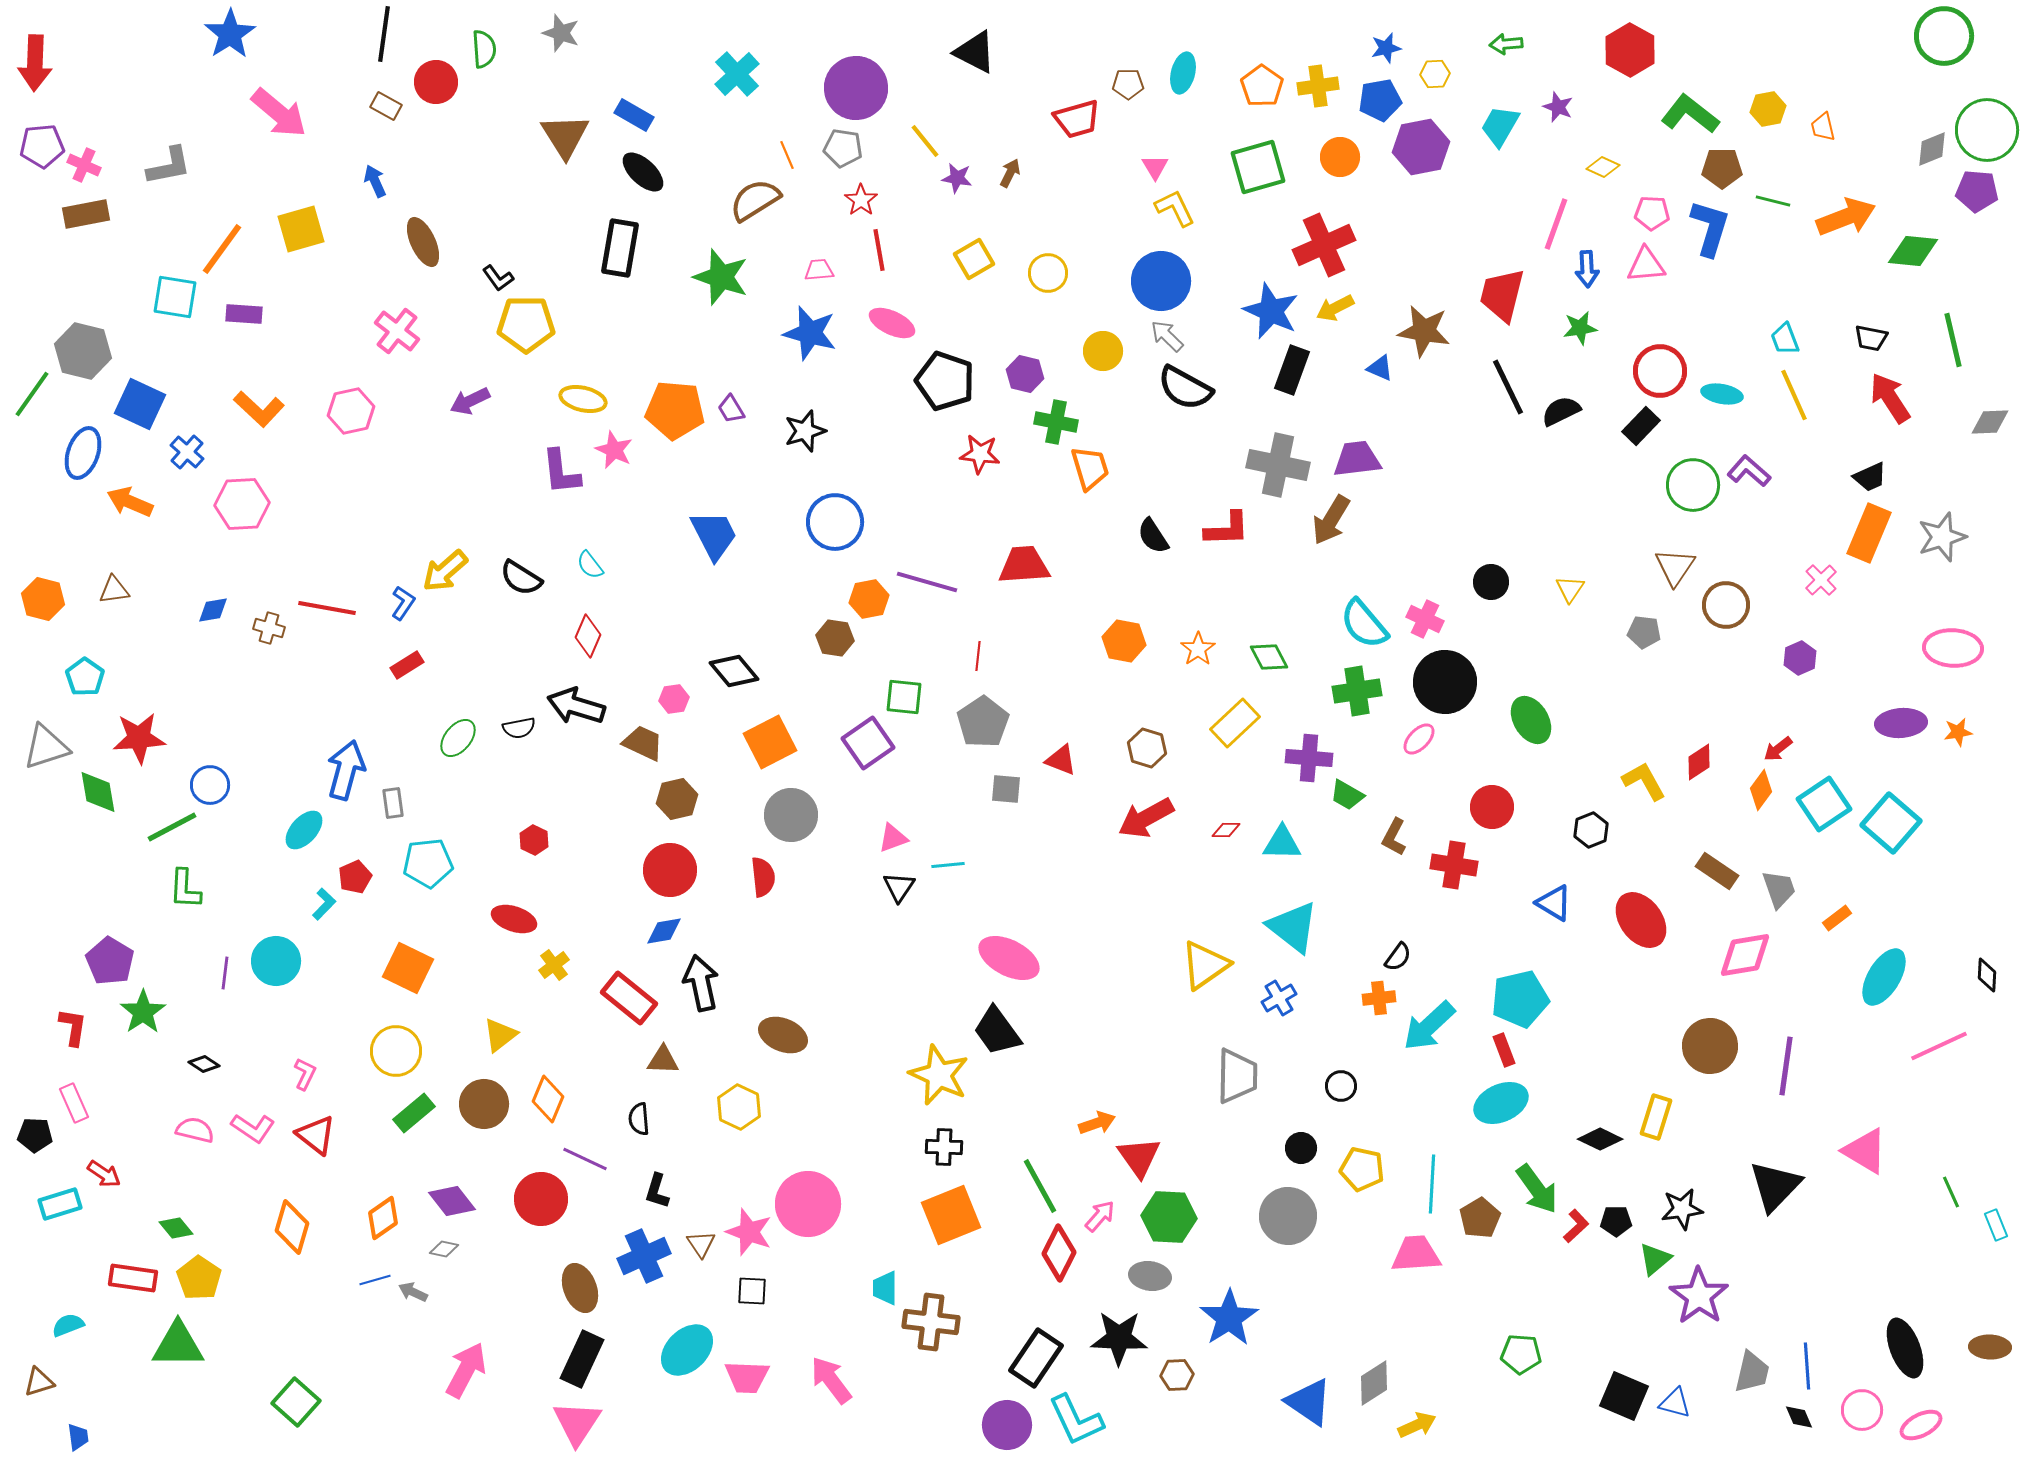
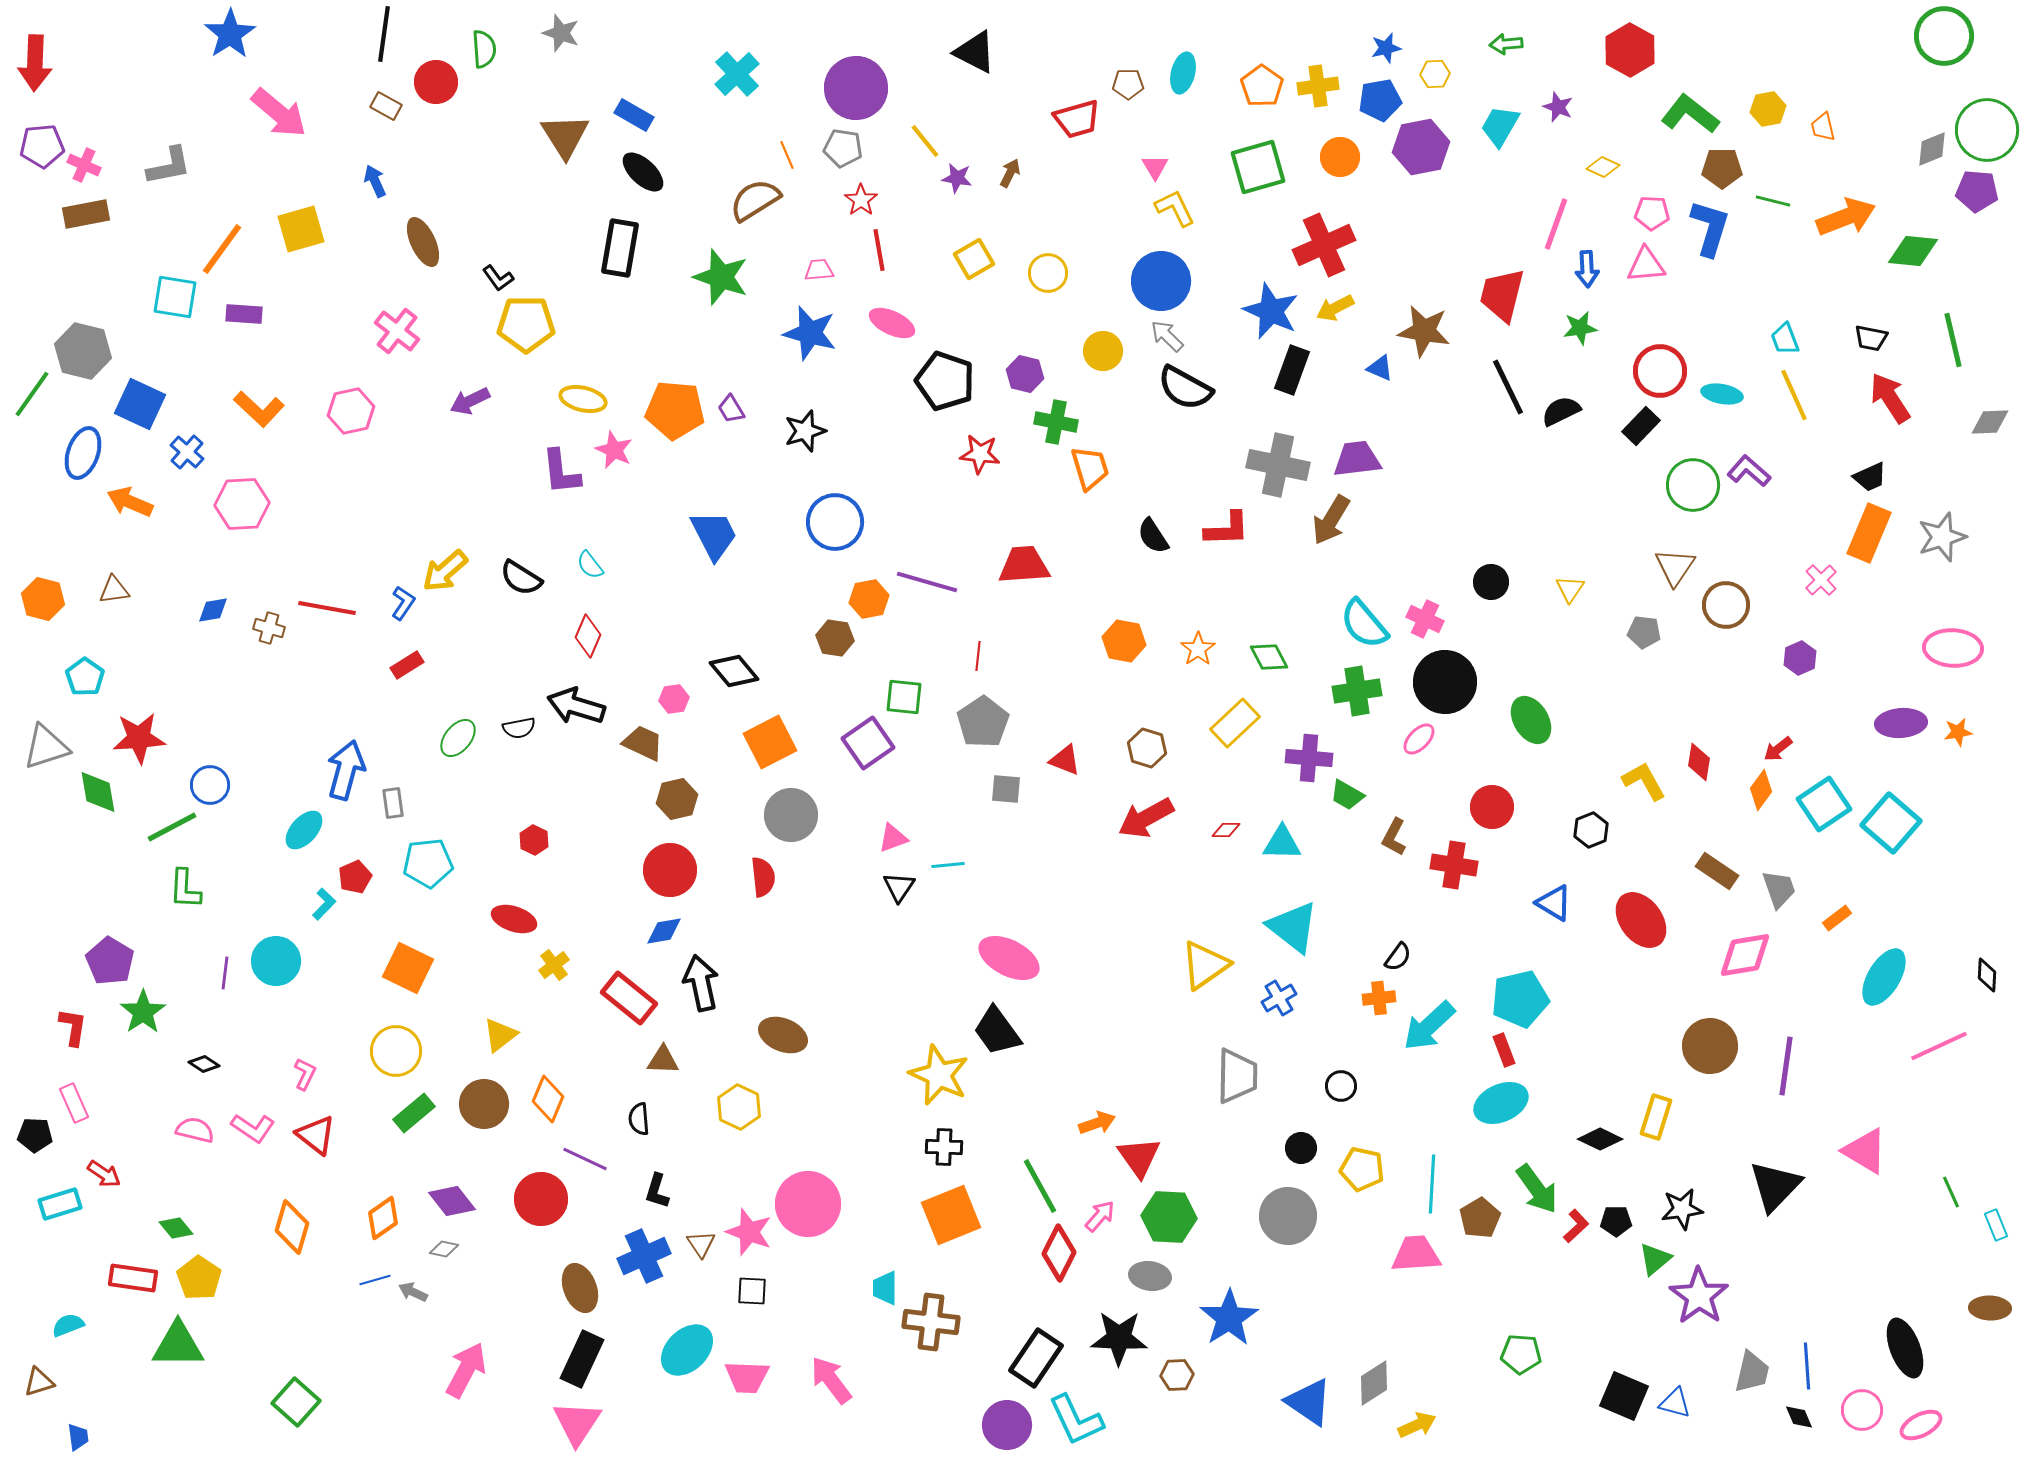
red triangle at (1061, 760): moved 4 px right
red diamond at (1699, 762): rotated 48 degrees counterclockwise
brown ellipse at (1990, 1347): moved 39 px up
